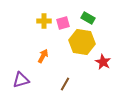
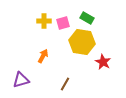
green rectangle: moved 1 px left
